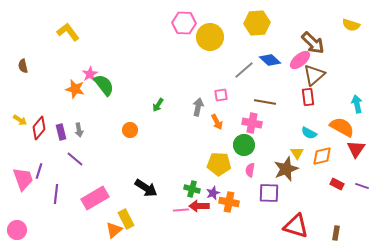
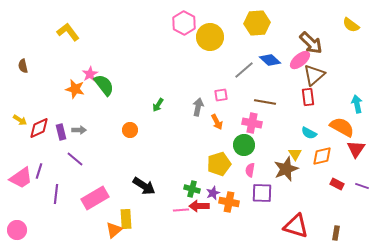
pink hexagon at (184, 23): rotated 25 degrees clockwise
yellow semicircle at (351, 25): rotated 18 degrees clockwise
brown arrow at (313, 43): moved 2 px left
red diamond at (39, 128): rotated 25 degrees clockwise
gray arrow at (79, 130): rotated 80 degrees counterclockwise
yellow triangle at (297, 153): moved 2 px left, 1 px down
yellow pentagon at (219, 164): rotated 20 degrees counterclockwise
pink trapezoid at (23, 179): moved 2 px left, 1 px up; rotated 75 degrees clockwise
black arrow at (146, 188): moved 2 px left, 2 px up
purple square at (269, 193): moved 7 px left
yellow rectangle at (126, 219): rotated 24 degrees clockwise
